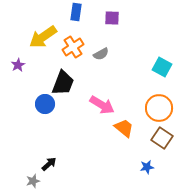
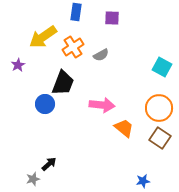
gray semicircle: moved 1 px down
pink arrow: rotated 25 degrees counterclockwise
brown square: moved 2 px left
blue star: moved 4 px left, 14 px down
gray star: moved 2 px up
